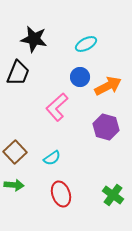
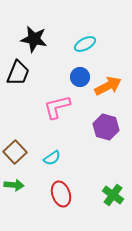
cyan ellipse: moved 1 px left
pink L-shape: rotated 28 degrees clockwise
